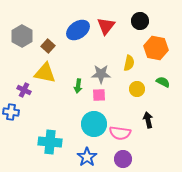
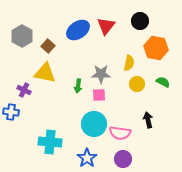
yellow circle: moved 5 px up
blue star: moved 1 px down
